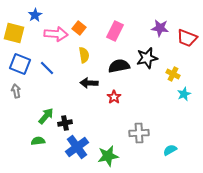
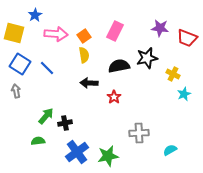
orange square: moved 5 px right, 8 px down; rotated 16 degrees clockwise
blue square: rotated 10 degrees clockwise
blue cross: moved 5 px down
